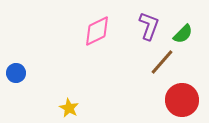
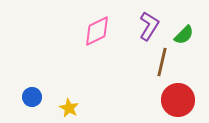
purple L-shape: rotated 12 degrees clockwise
green semicircle: moved 1 px right, 1 px down
brown line: rotated 28 degrees counterclockwise
blue circle: moved 16 px right, 24 px down
red circle: moved 4 px left
